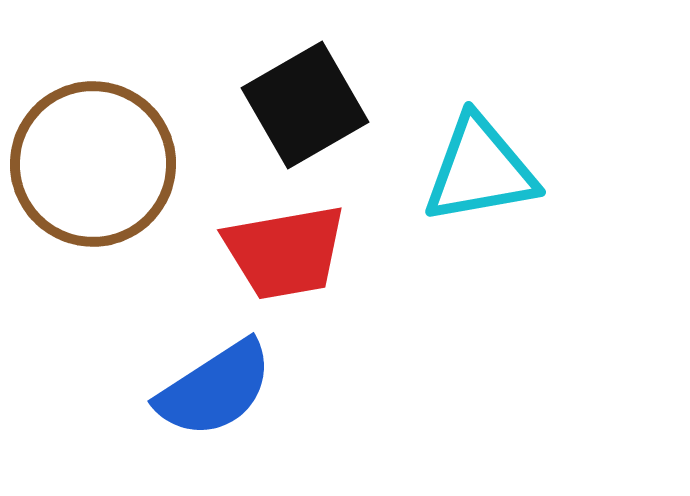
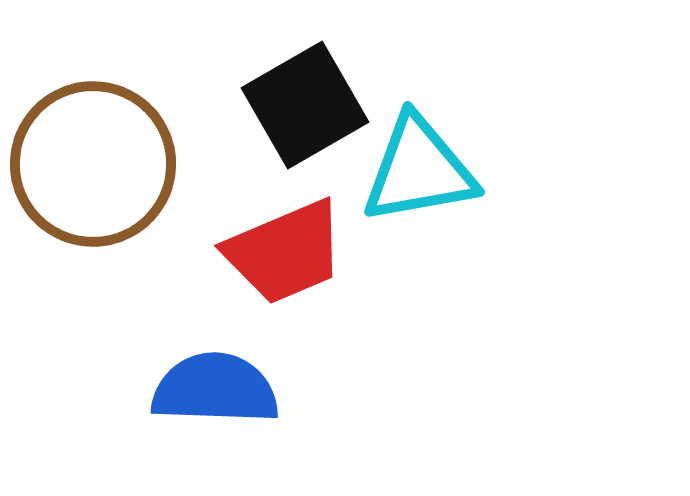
cyan triangle: moved 61 px left
red trapezoid: rotated 13 degrees counterclockwise
blue semicircle: rotated 145 degrees counterclockwise
